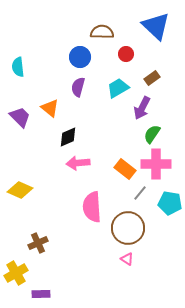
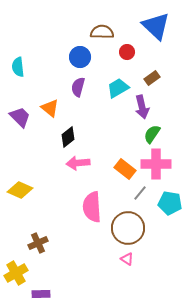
red circle: moved 1 px right, 2 px up
purple arrow: moved 1 px up; rotated 40 degrees counterclockwise
black diamond: rotated 15 degrees counterclockwise
